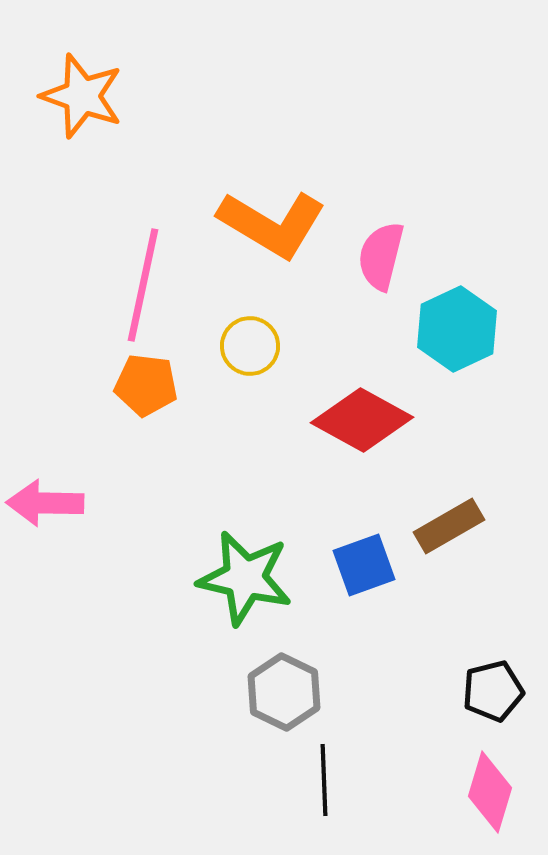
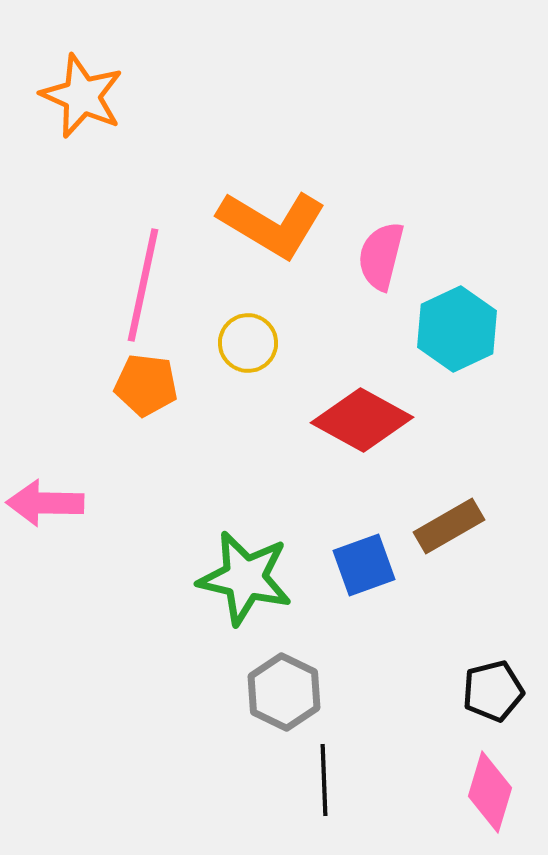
orange star: rotated 4 degrees clockwise
yellow circle: moved 2 px left, 3 px up
